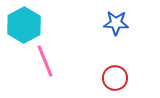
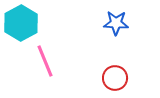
cyan hexagon: moved 3 px left, 2 px up
